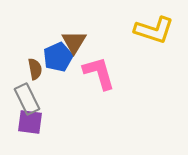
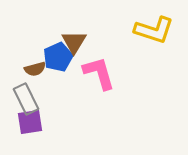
brown semicircle: rotated 85 degrees clockwise
gray rectangle: moved 1 px left
purple square: rotated 16 degrees counterclockwise
